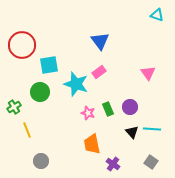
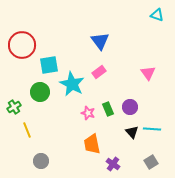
cyan star: moved 4 px left; rotated 10 degrees clockwise
gray square: rotated 24 degrees clockwise
